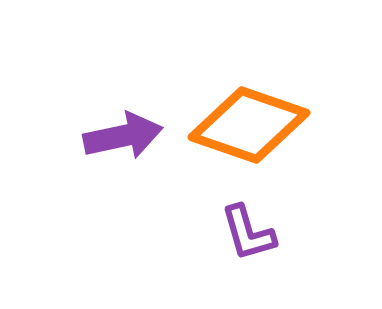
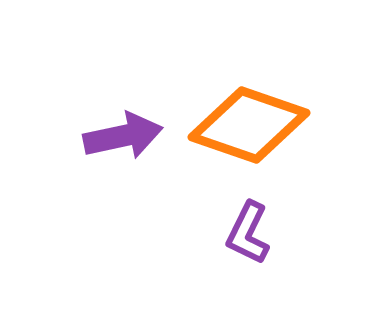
purple L-shape: rotated 42 degrees clockwise
